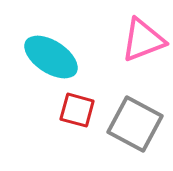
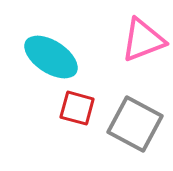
red square: moved 2 px up
